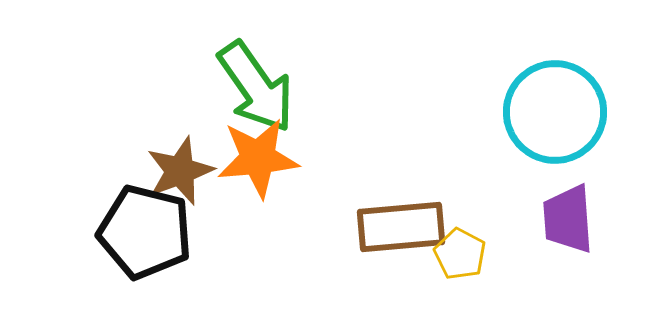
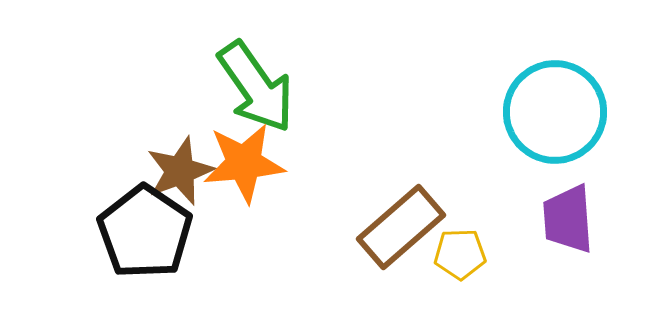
orange star: moved 14 px left, 5 px down
brown rectangle: rotated 36 degrees counterclockwise
black pentagon: rotated 20 degrees clockwise
yellow pentagon: rotated 30 degrees counterclockwise
